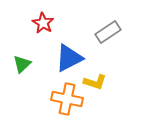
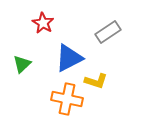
yellow L-shape: moved 1 px right, 1 px up
